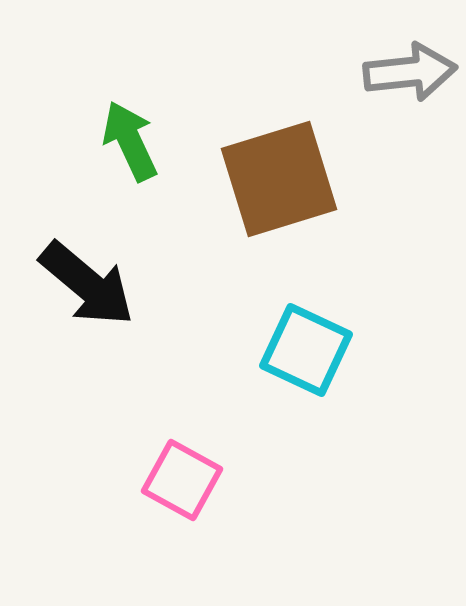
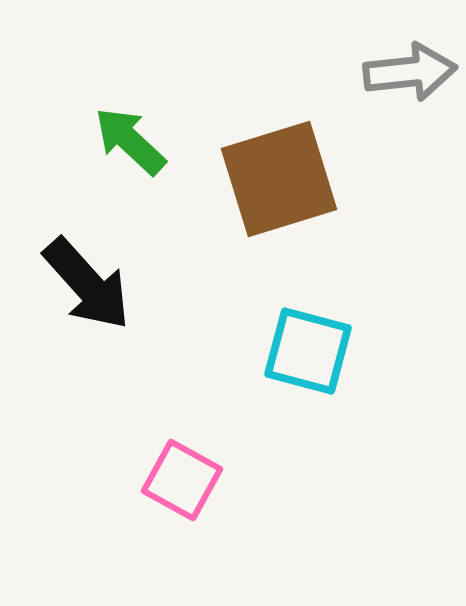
green arrow: rotated 22 degrees counterclockwise
black arrow: rotated 8 degrees clockwise
cyan square: moved 2 px right, 1 px down; rotated 10 degrees counterclockwise
